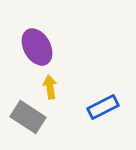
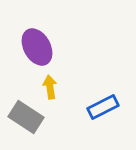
gray rectangle: moved 2 px left
